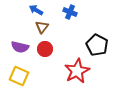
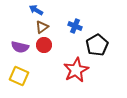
blue cross: moved 5 px right, 14 px down
brown triangle: rotated 16 degrees clockwise
black pentagon: rotated 15 degrees clockwise
red circle: moved 1 px left, 4 px up
red star: moved 1 px left, 1 px up
